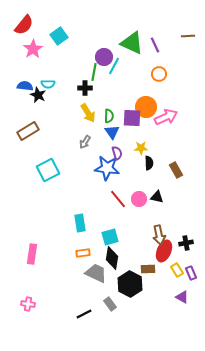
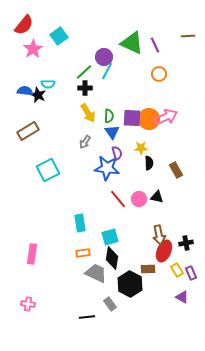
cyan line at (114, 66): moved 7 px left, 5 px down
green line at (94, 72): moved 10 px left; rotated 36 degrees clockwise
blue semicircle at (25, 86): moved 5 px down
orange circle at (146, 107): moved 3 px right, 12 px down
black line at (84, 314): moved 3 px right, 3 px down; rotated 21 degrees clockwise
